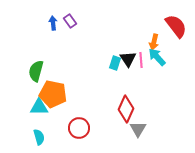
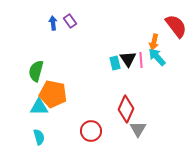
cyan rectangle: rotated 32 degrees counterclockwise
red circle: moved 12 px right, 3 px down
